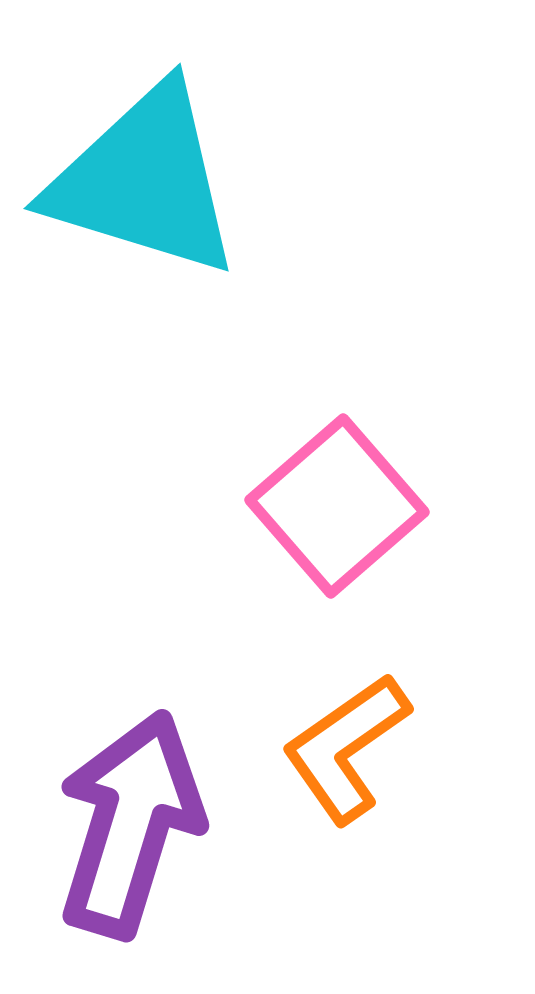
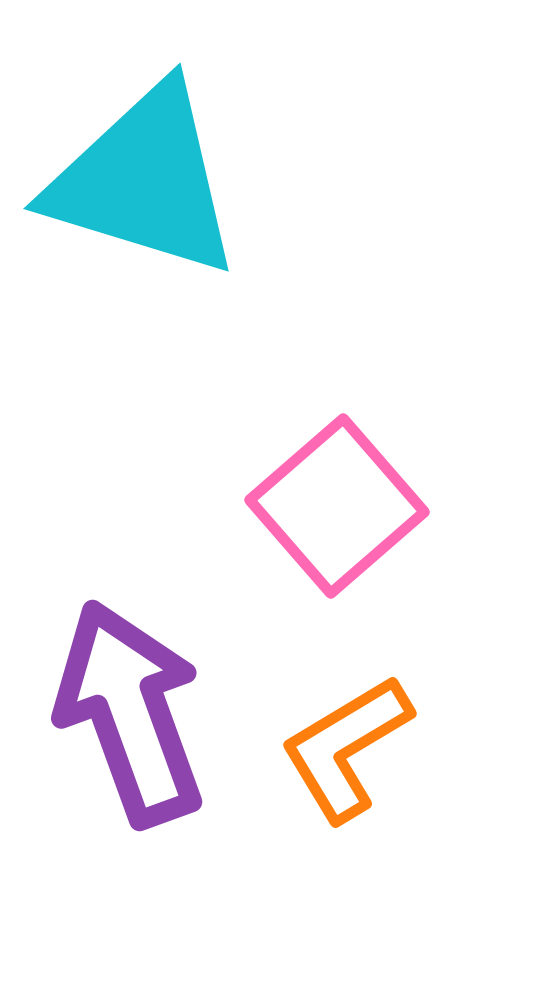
orange L-shape: rotated 4 degrees clockwise
purple arrow: moved 111 px up; rotated 37 degrees counterclockwise
